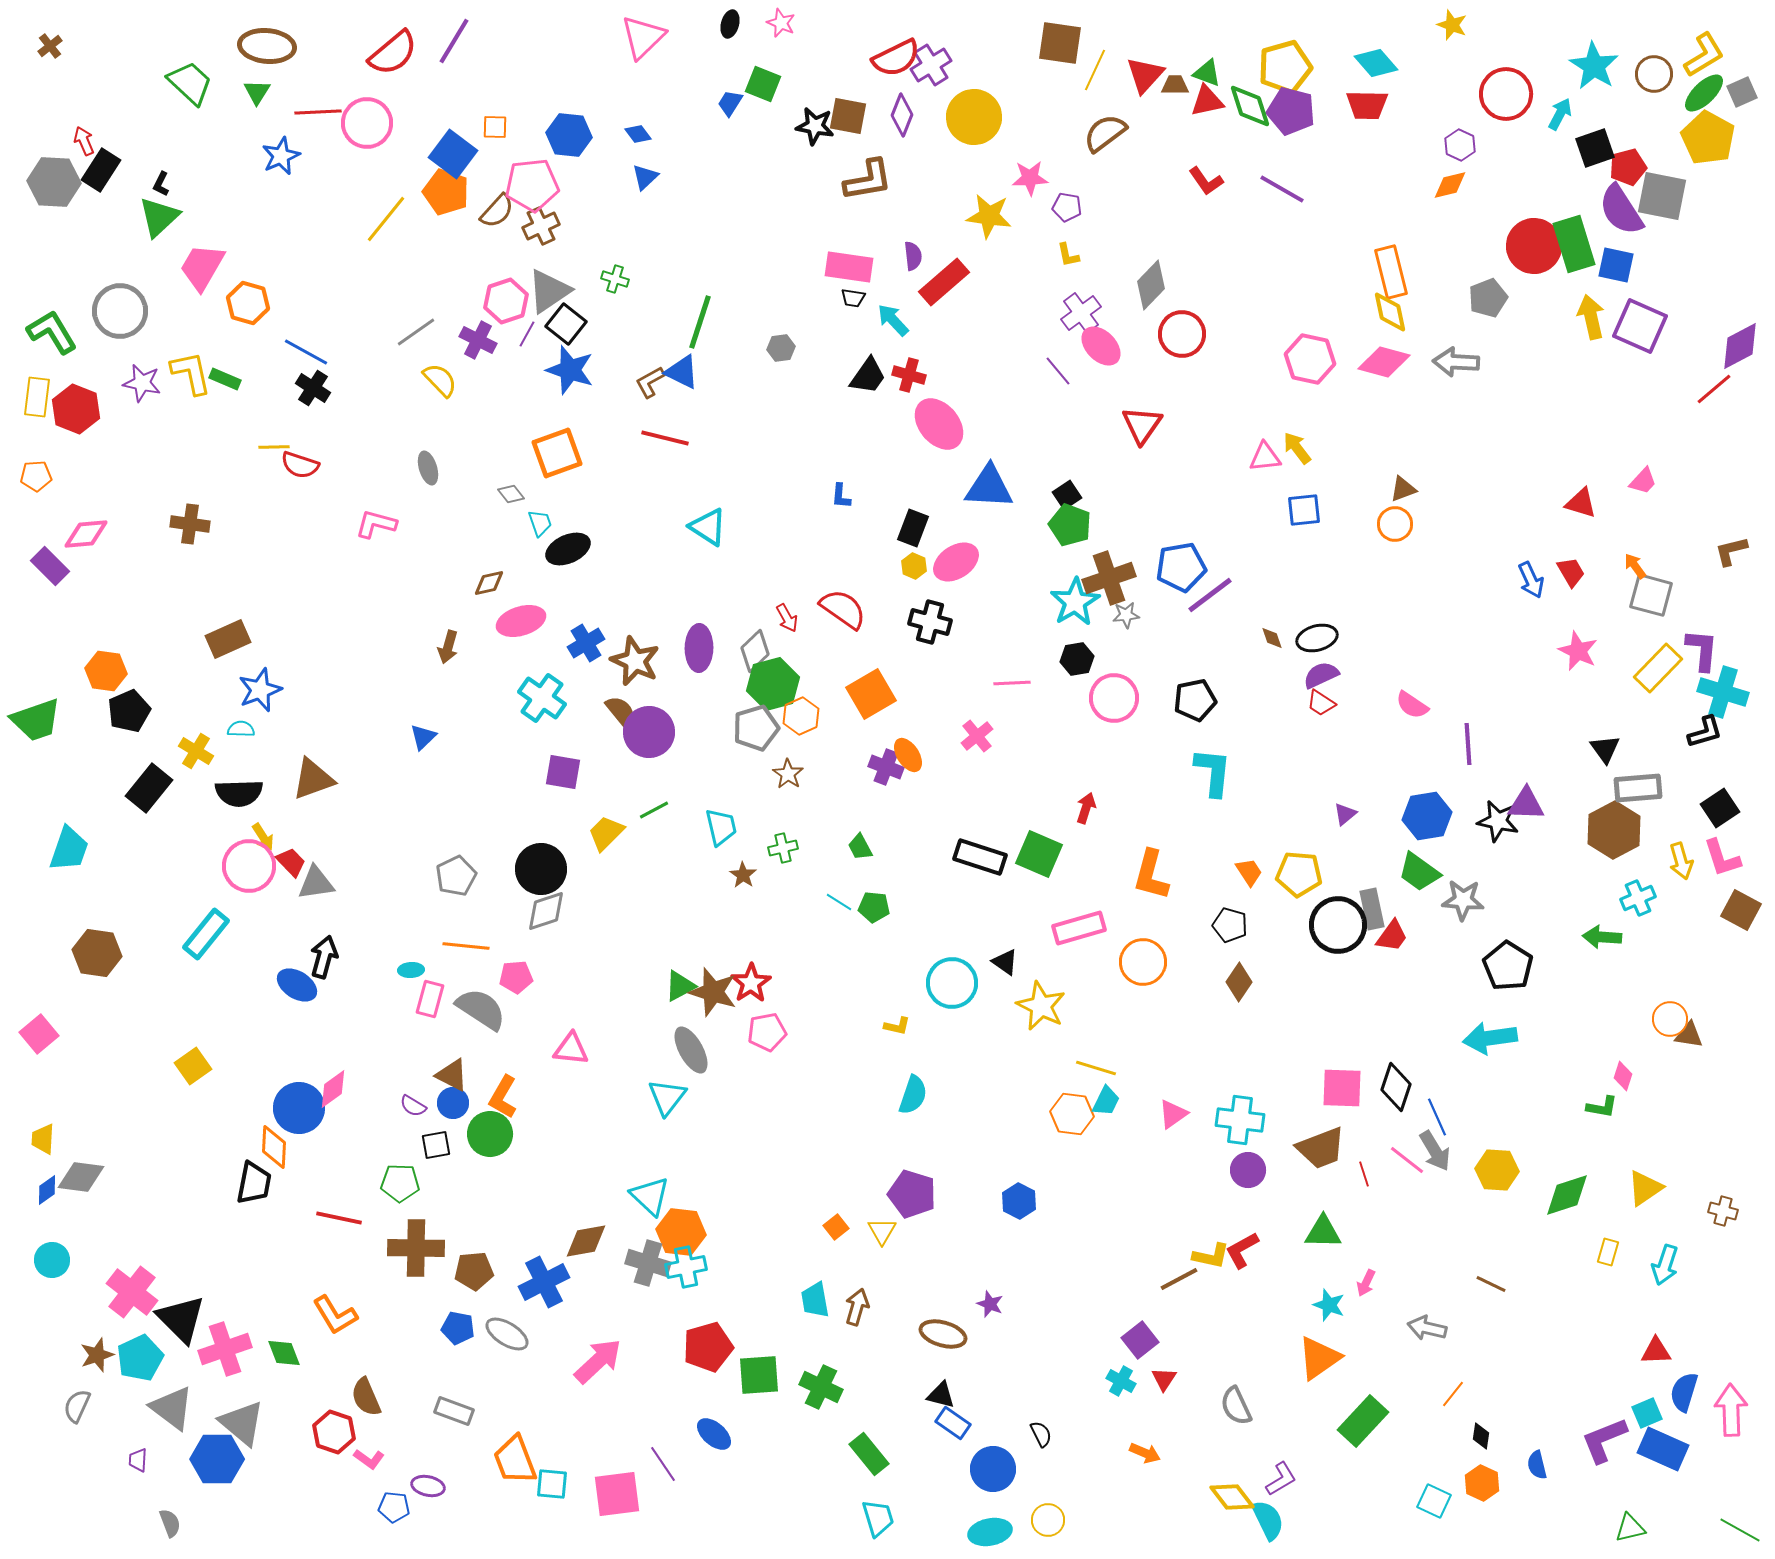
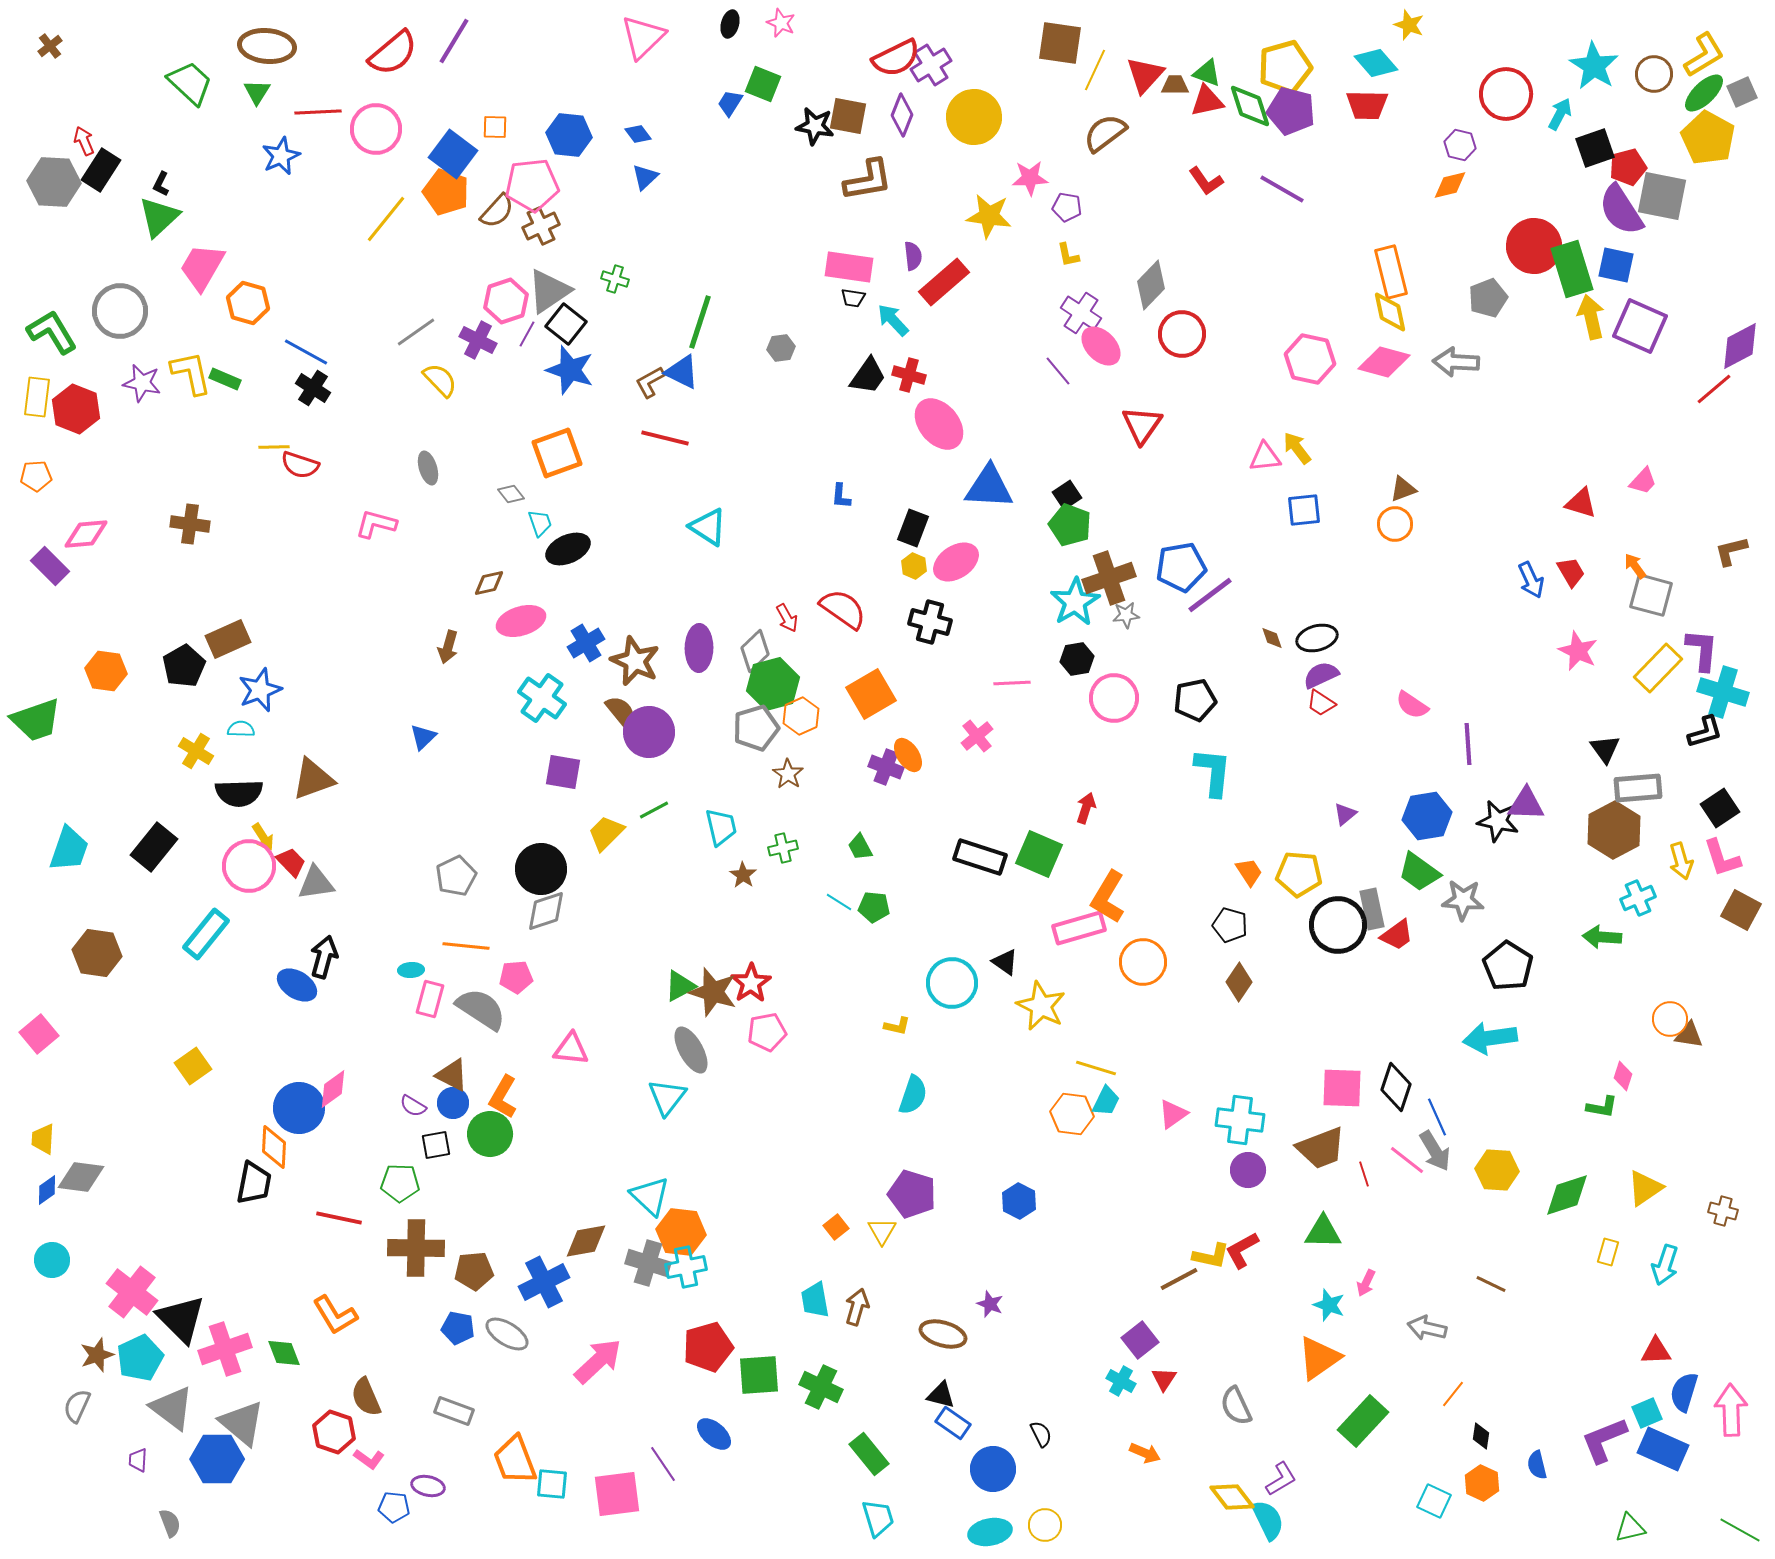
yellow star at (1452, 25): moved 43 px left
pink circle at (367, 123): moved 9 px right, 6 px down
purple hexagon at (1460, 145): rotated 12 degrees counterclockwise
green rectangle at (1574, 244): moved 2 px left, 25 px down
purple cross at (1081, 313): rotated 21 degrees counterclockwise
black pentagon at (129, 711): moved 55 px right, 45 px up; rotated 6 degrees counterclockwise
black rectangle at (149, 788): moved 5 px right, 59 px down
orange L-shape at (1151, 875): moved 43 px left, 22 px down; rotated 16 degrees clockwise
red trapezoid at (1392, 936): moved 5 px right, 1 px up; rotated 18 degrees clockwise
yellow circle at (1048, 1520): moved 3 px left, 5 px down
